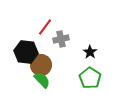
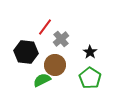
gray cross: rotated 28 degrees counterclockwise
brown circle: moved 14 px right
green semicircle: rotated 72 degrees counterclockwise
